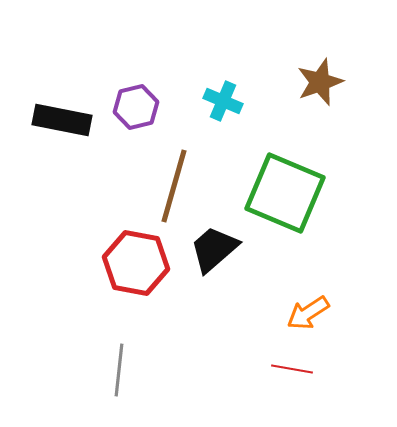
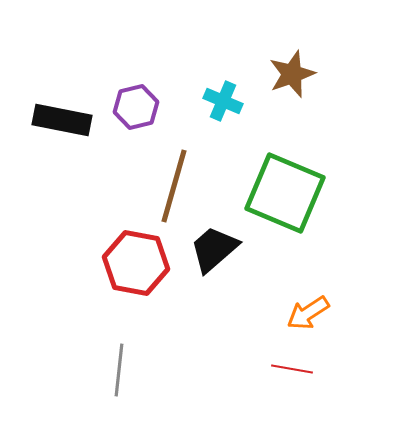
brown star: moved 28 px left, 8 px up
